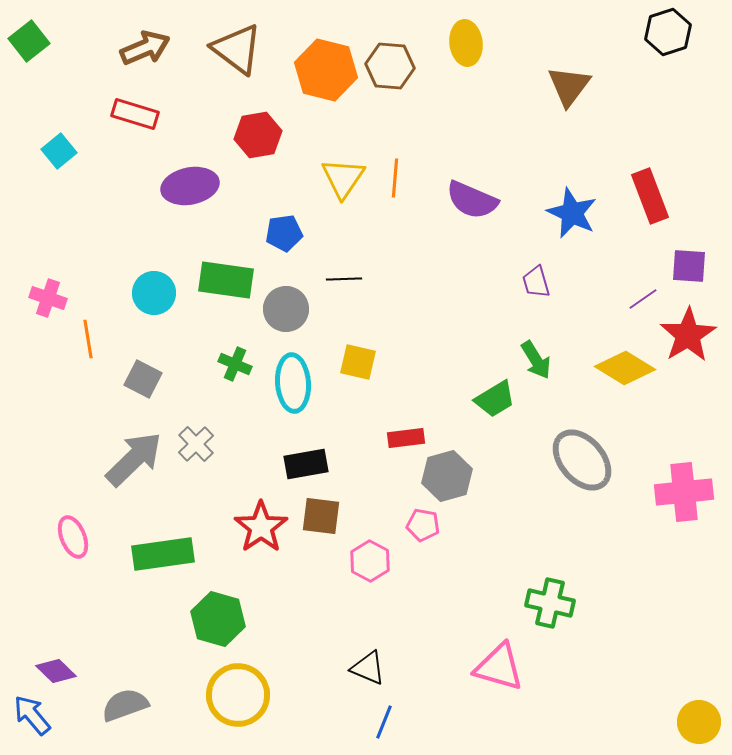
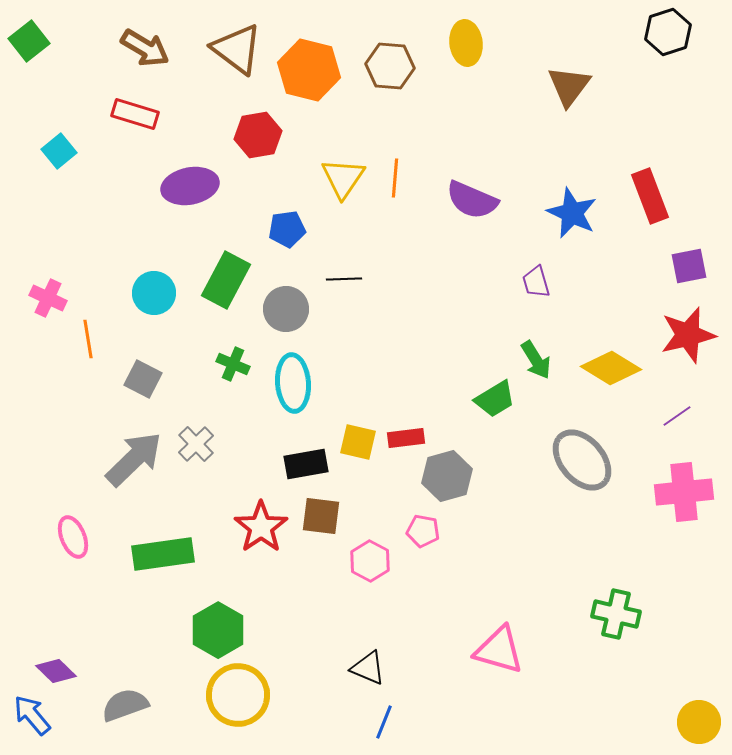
brown arrow at (145, 48): rotated 54 degrees clockwise
orange hexagon at (326, 70): moved 17 px left
blue pentagon at (284, 233): moved 3 px right, 4 px up
purple square at (689, 266): rotated 15 degrees counterclockwise
green rectangle at (226, 280): rotated 70 degrees counterclockwise
pink cross at (48, 298): rotated 6 degrees clockwise
purple line at (643, 299): moved 34 px right, 117 px down
red star at (688, 335): rotated 18 degrees clockwise
yellow square at (358, 362): moved 80 px down
green cross at (235, 364): moved 2 px left
yellow diamond at (625, 368): moved 14 px left
pink pentagon at (423, 525): moved 6 px down
green cross at (550, 603): moved 66 px right, 11 px down
green hexagon at (218, 619): moved 11 px down; rotated 14 degrees clockwise
pink triangle at (499, 667): moved 17 px up
